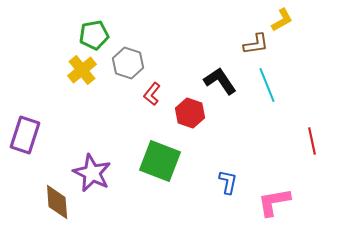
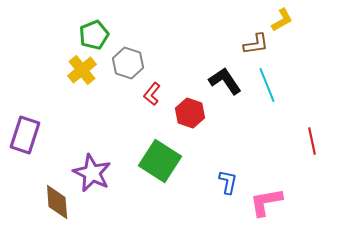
green pentagon: rotated 12 degrees counterclockwise
black L-shape: moved 5 px right
green square: rotated 12 degrees clockwise
pink L-shape: moved 8 px left
